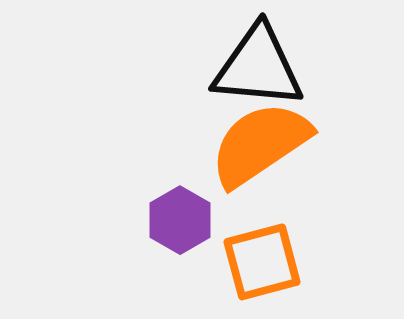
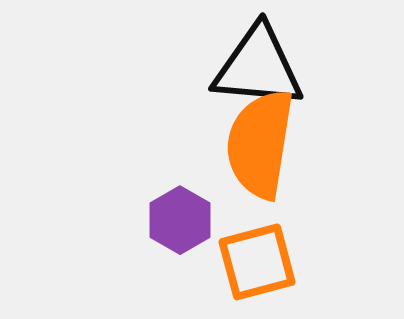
orange semicircle: rotated 47 degrees counterclockwise
orange square: moved 5 px left
